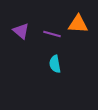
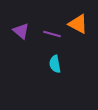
orange triangle: rotated 25 degrees clockwise
